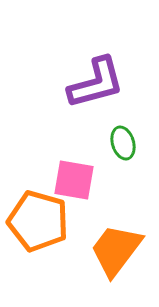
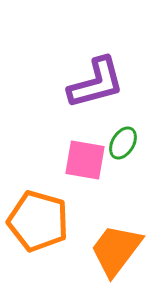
green ellipse: rotated 48 degrees clockwise
pink square: moved 11 px right, 20 px up
